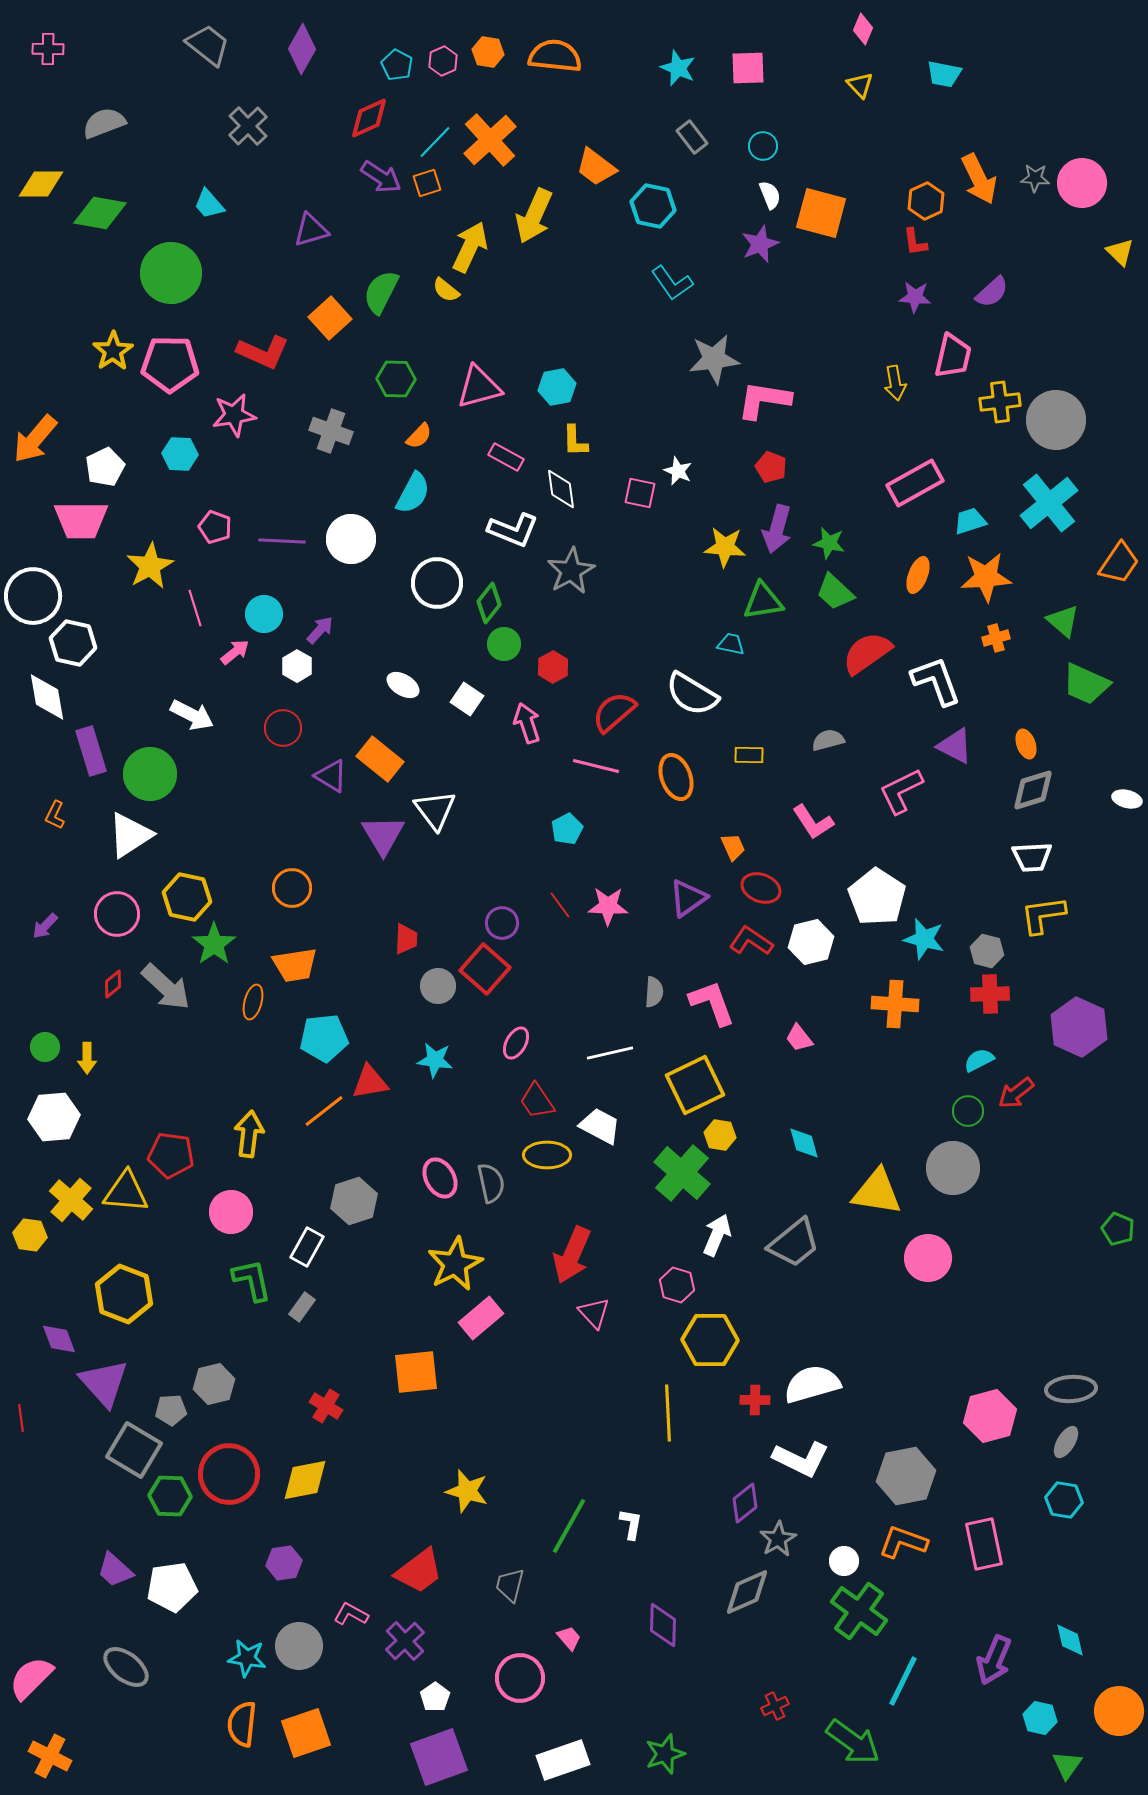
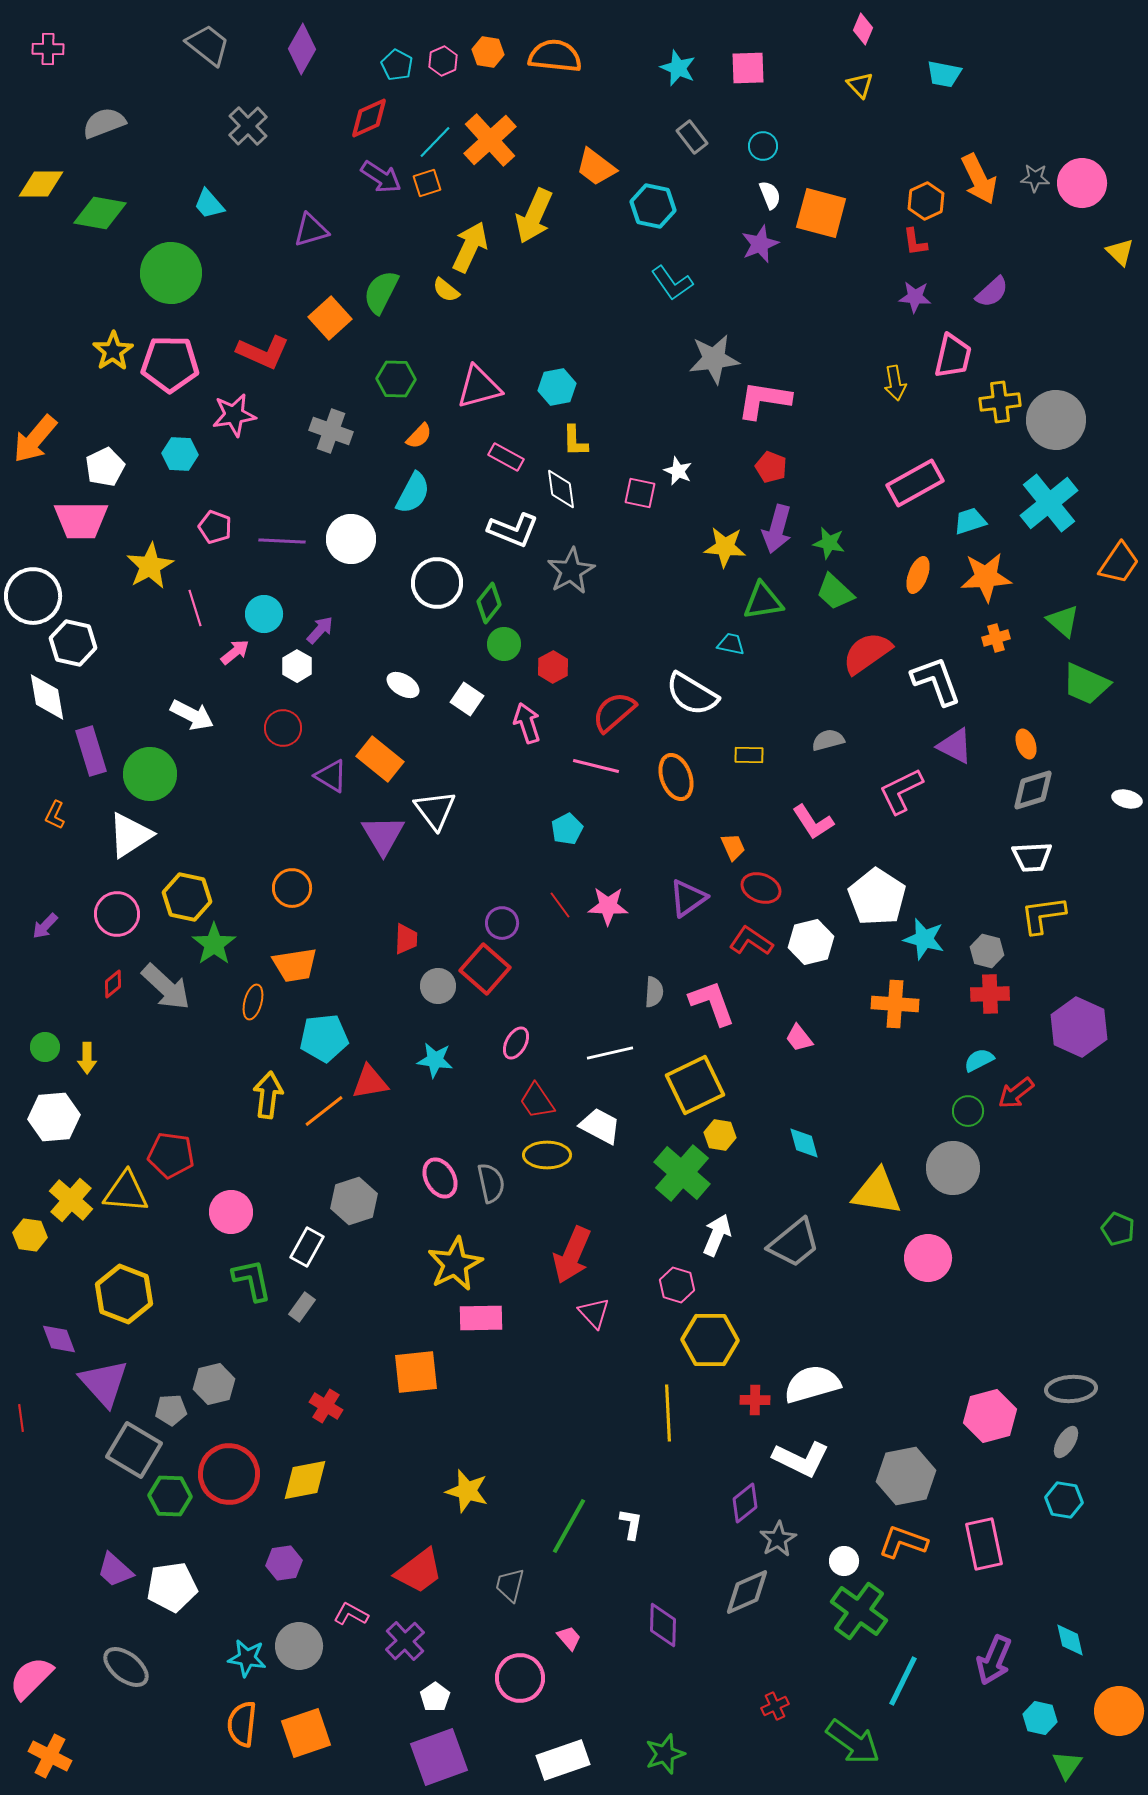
yellow arrow at (249, 1134): moved 19 px right, 39 px up
pink rectangle at (481, 1318): rotated 39 degrees clockwise
